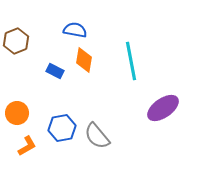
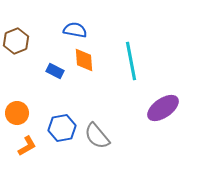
orange diamond: rotated 15 degrees counterclockwise
